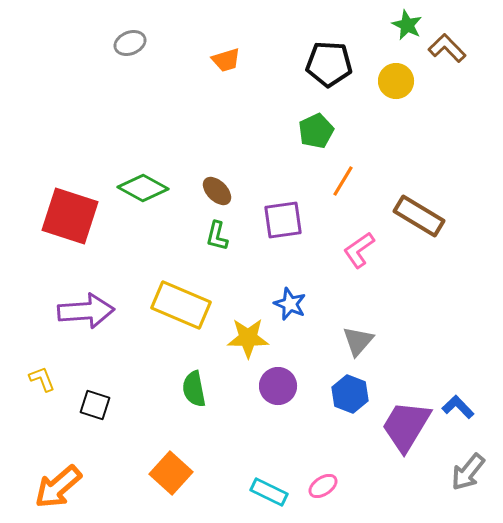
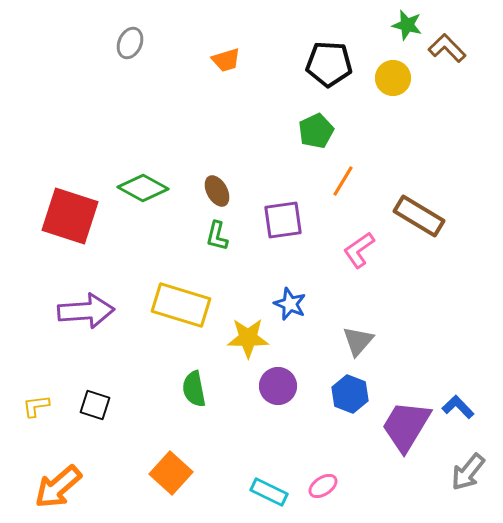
green star: rotated 12 degrees counterclockwise
gray ellipse: rotated 44 degrees counterclockwise
yellow circle: moved 3 px left, 3 px up
brown ellipse: rotated 16 degrees clockwise
yellow rectangle: rotated 6 degrees counterclockwise
yellow L-shape: moved 6 px left, 27 px down; rotated 76 degrees counterclockwise
